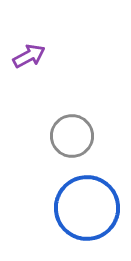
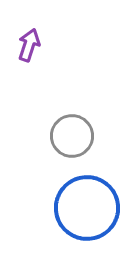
purple arrow: moved 11 px up; rotated 44 degrees counterclockwise
